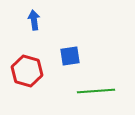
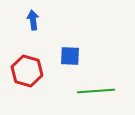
blue arrow: moved 1 px left
blue square: rotated 10 degrees clockwise
